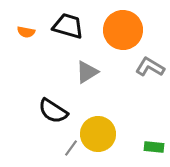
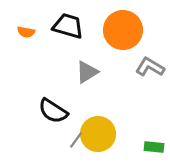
gray line: moved 5 px right, 8 px up
